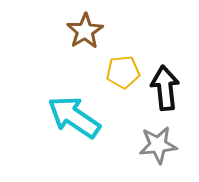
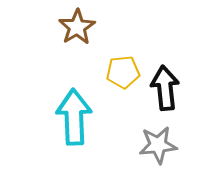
brown star: moved 8 px left, 4 px up
cyan arrow: rotated 54 degrees clockwise
